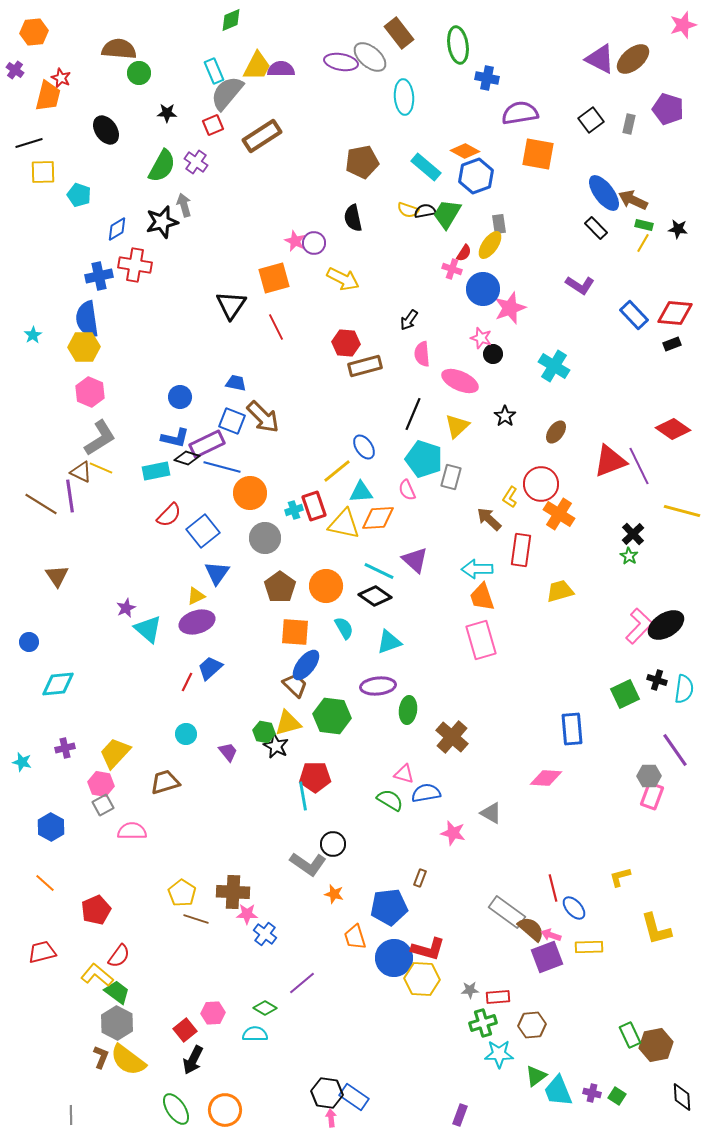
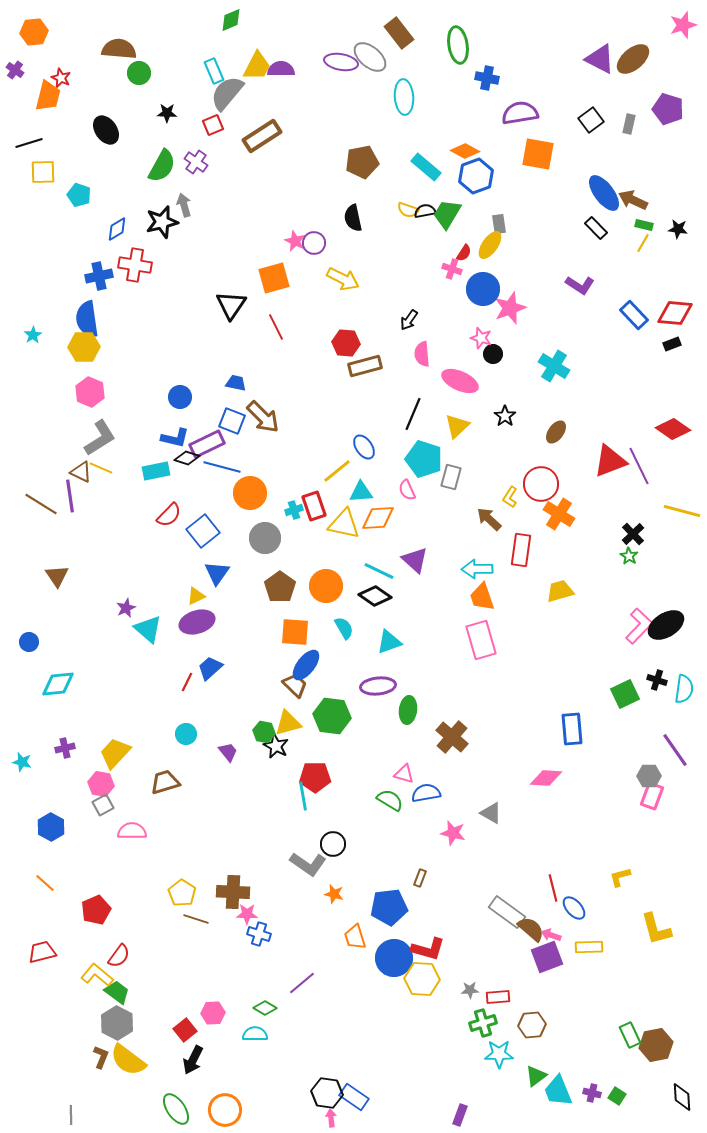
blue cross at (265, 934): moved 6 px left; rotated 20 degrees counterclockwise
